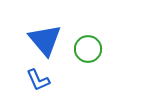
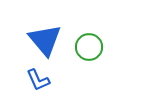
green circle: moved 1 px right, 2 px up
